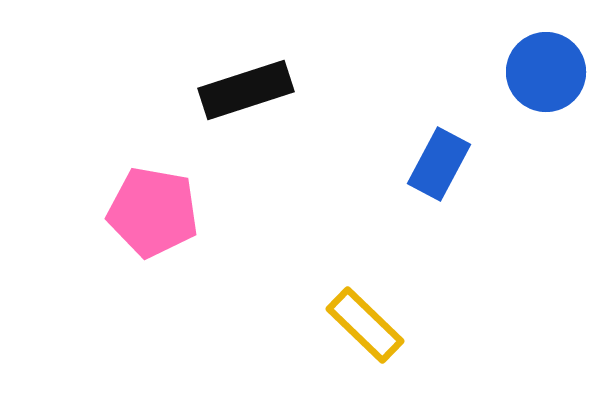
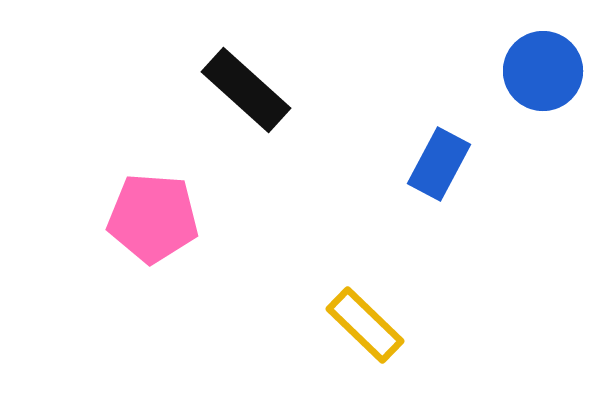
blue circle: moved 3 px left, 1 px up
black rectangle: rotated 60 degrees clockwise
pink pentagon: moved 6 px down; rotated 6 degrees counterclockwise
